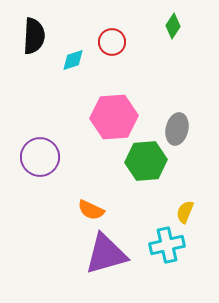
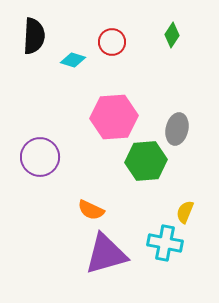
green diamond: moved 1 px left, 9 px down
cyan diamond: rotated 35 degrees clockwise
cyan cross: moved 2 px left, 2 px up; rotated 24 degrees clockwise
